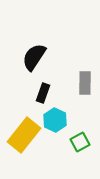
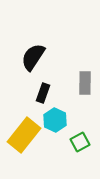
black semicircle: moved 1 px left
